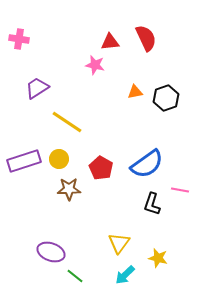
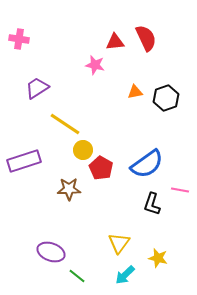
red triangle: moved 5 px right
yellow line: moved 2 px left, 2 px down
yellow circle: moved 24 px right, 9 px up
green line: moved 2 px right
